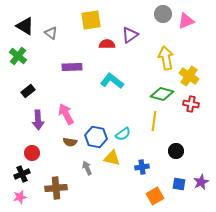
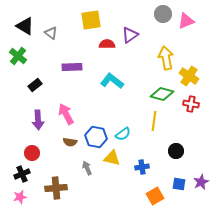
black rectangle: moved 7 px right, 6 px up
